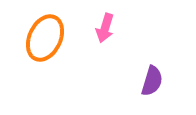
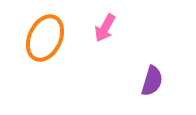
pink arrow: rotated 12 degrees clockwise
